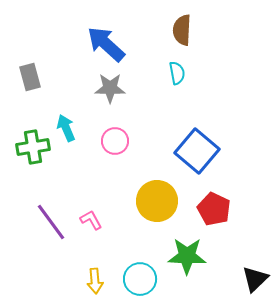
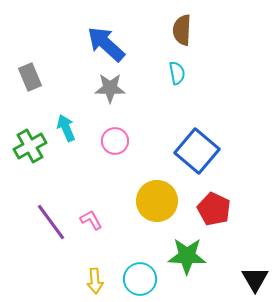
gray rectangle: rotated 8 degrees counterclockwise
green cross: moved 3 px left, 1 px up; rotated 20 degrees counterclockwise
black triangle: rotated 16 degrees counterclockwise
